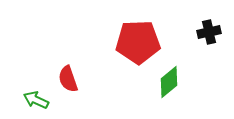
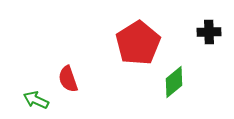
black cross: rotated 10 degrees clockwise
red pentagon: moved 1 px down; rotated 30 degrees counterclockwise
green diamond: moved 5 px right
